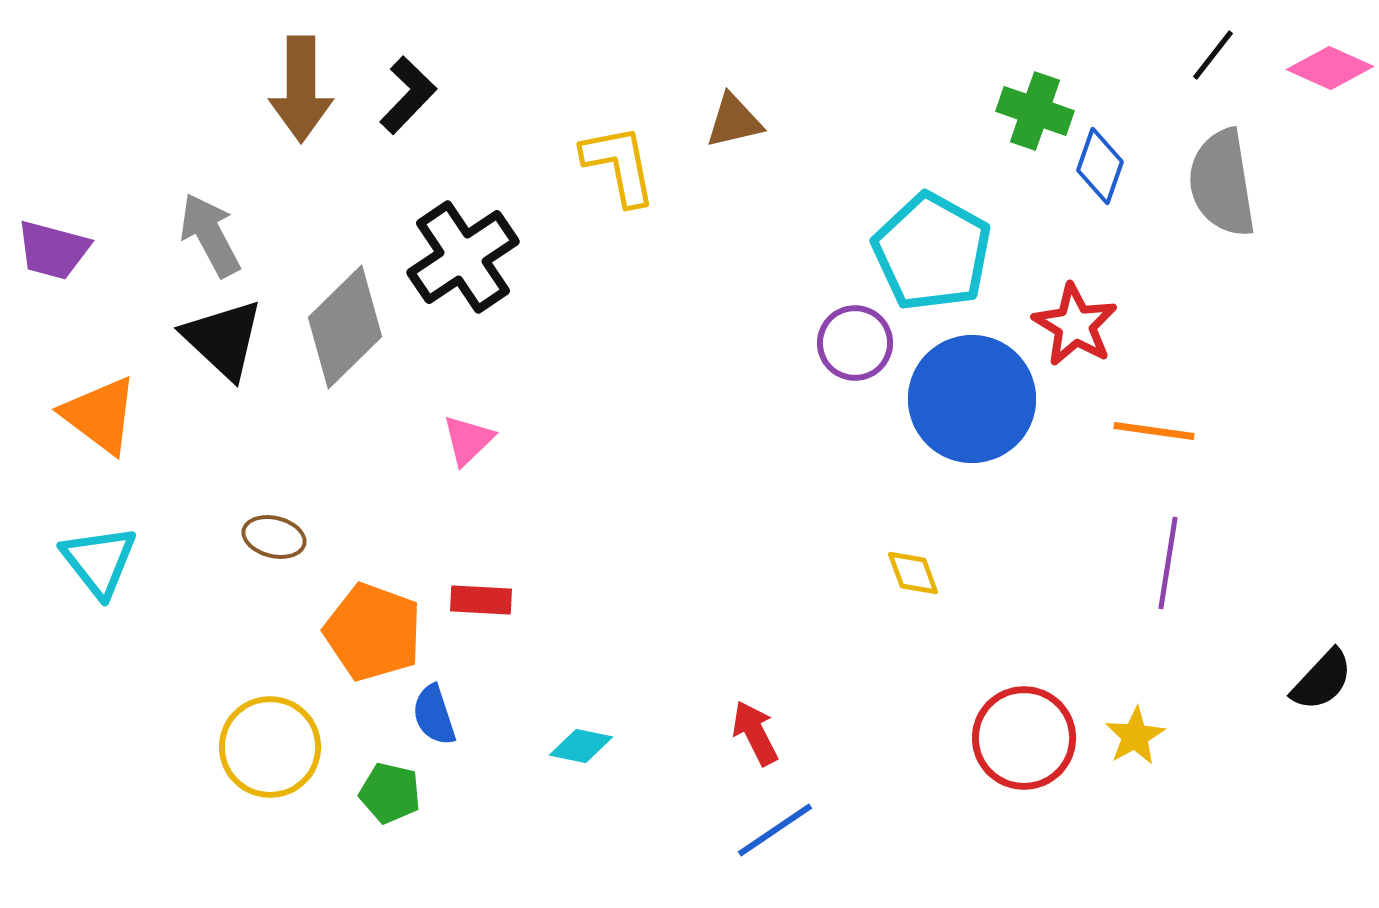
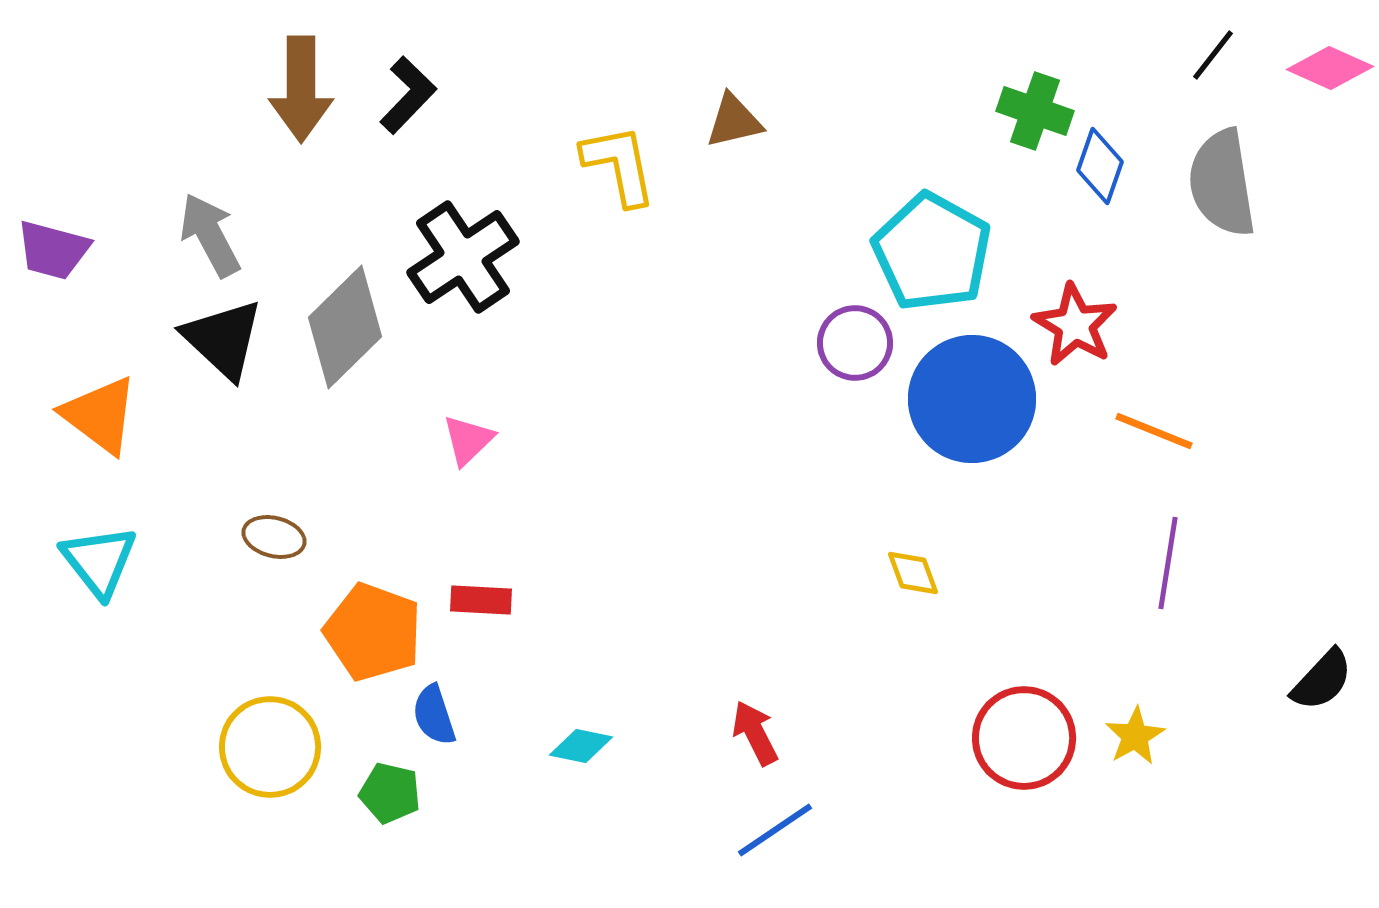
orange line: rotated 14 degrees clockwise
